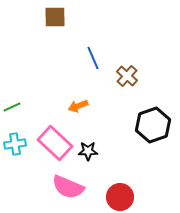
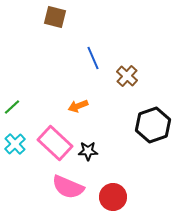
brown square: rotated 15 degrees clockwise
green line: rotated 18 degrees counterclockwise
cyan cross: rotated 35 degrees counterclockwise
red circle: moved 7 px left
